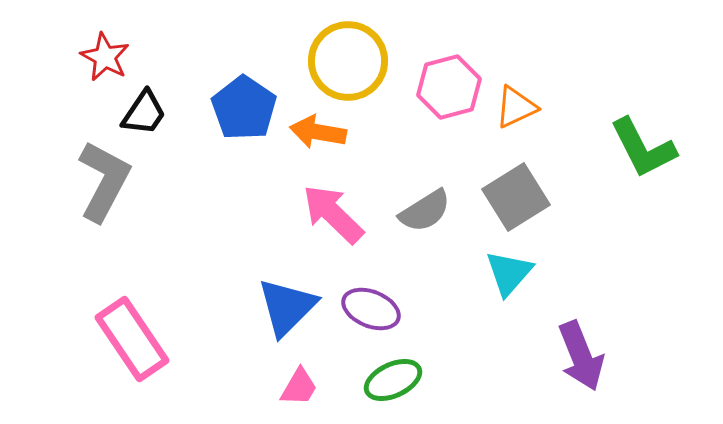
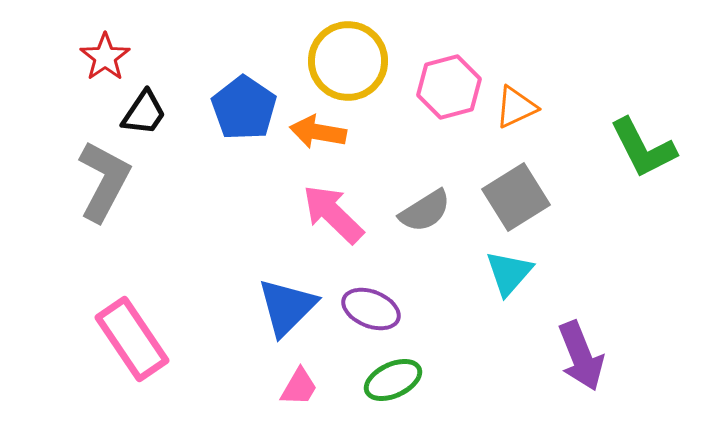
red star: rotated 9 degrees clockwise
